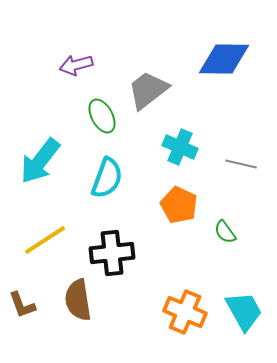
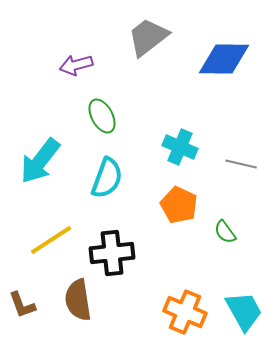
gray trapezoid: moved 53 px up
yellow line: moved 6 px right
